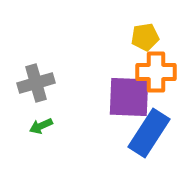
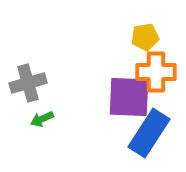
gray cross: moved 8 px left
green arrow: moved 1 px right, 7 px up
